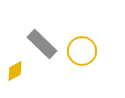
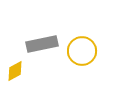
gray rectangle: rotated 56 degrees counterclockwise
